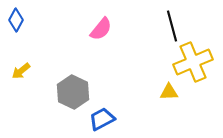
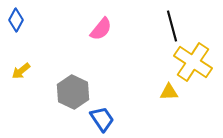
yellow cross: rotated 33 degrees counterclockwise
blue trapezoid: rotated 84 degrees clockwise
